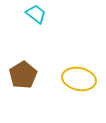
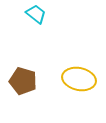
brown pentagon: moved 6 px down; rotated 24 degrees counterclockwise
